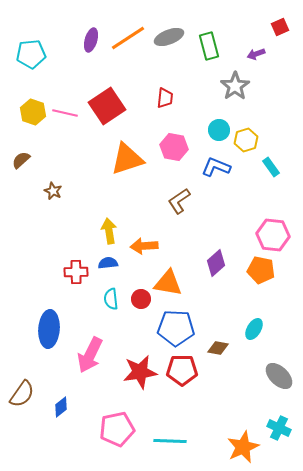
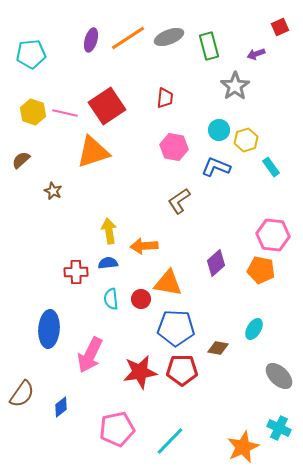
orange triangle at (127, 159): moved 34 px left, 7 px up
cyan line at (170, 441): rotated 48 degrees counterclockwise
